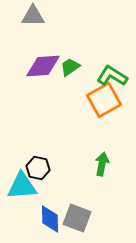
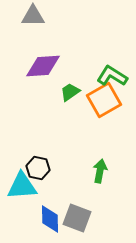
green trapezoid: moved 25 px down
green arrow: moved 2 px left, 7 px down
